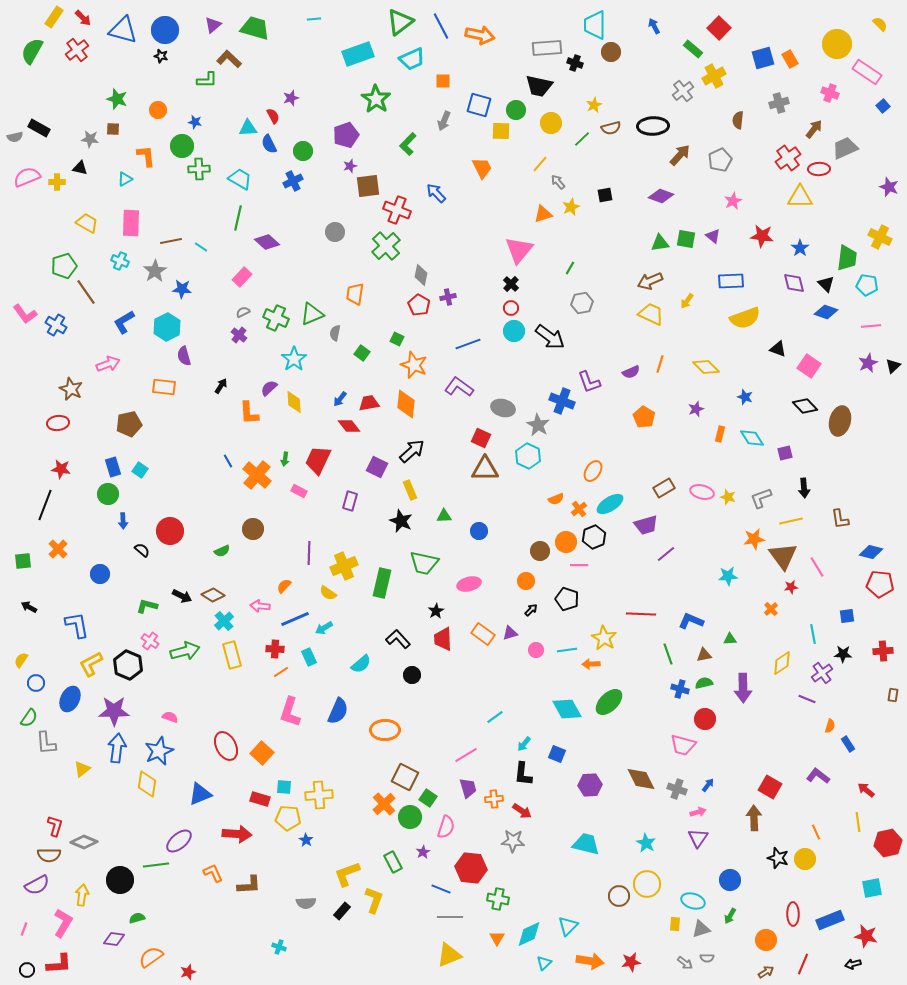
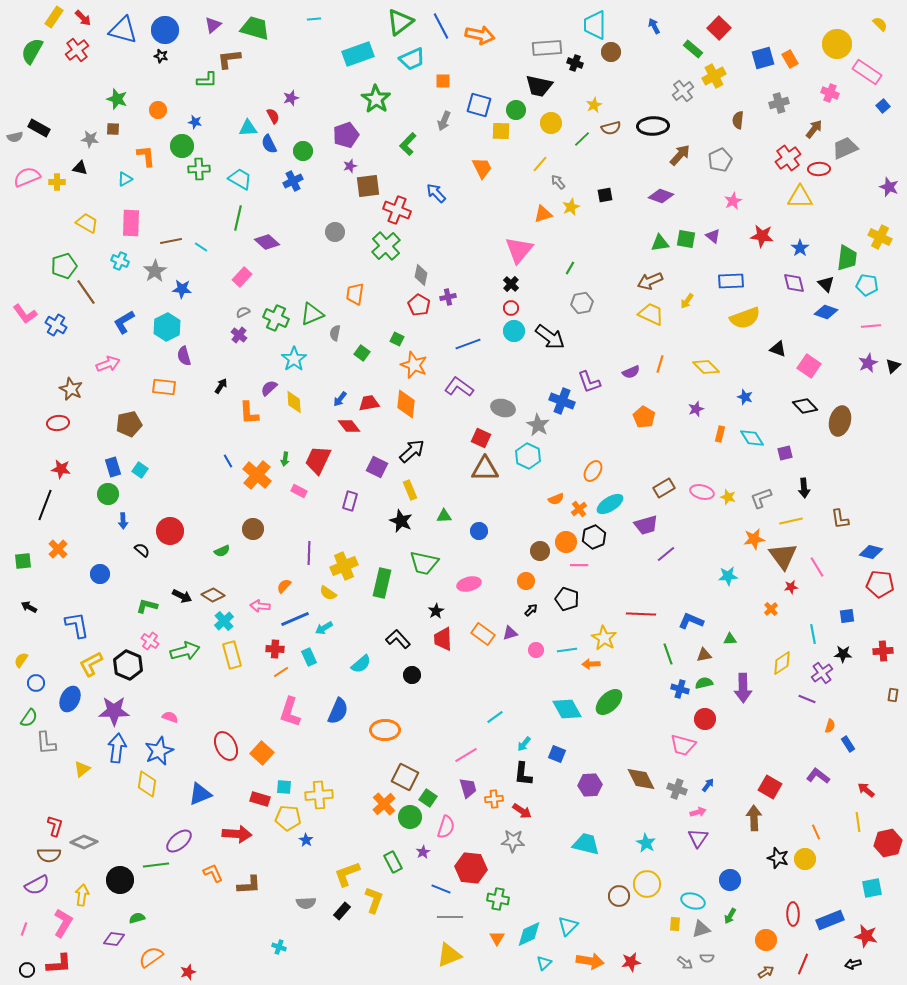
brown L-shape at (229, 59): rotated 50 degrees counterclockwise
